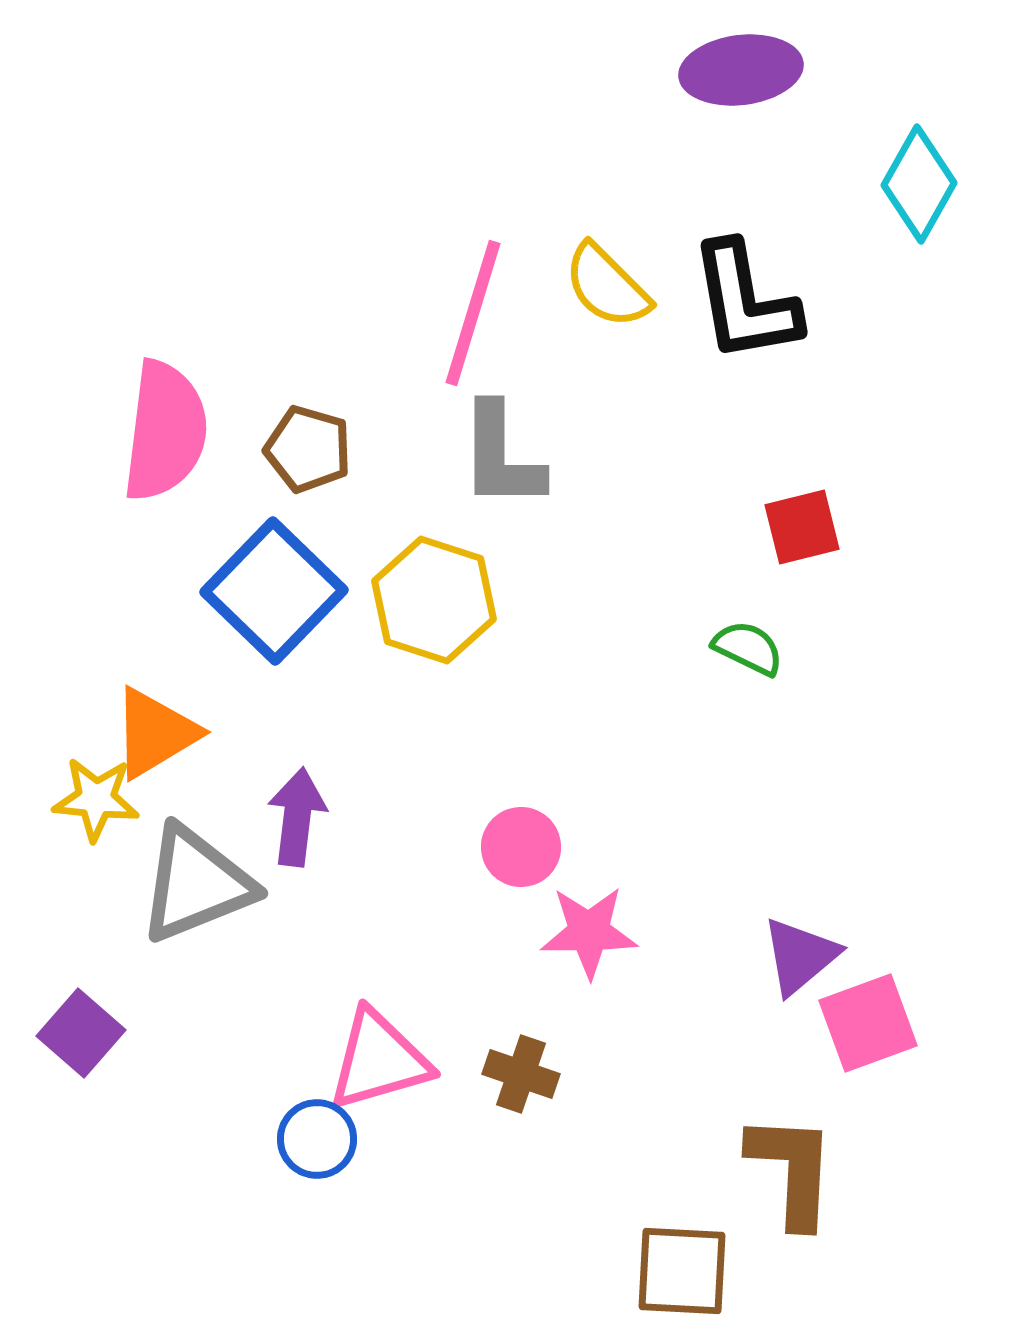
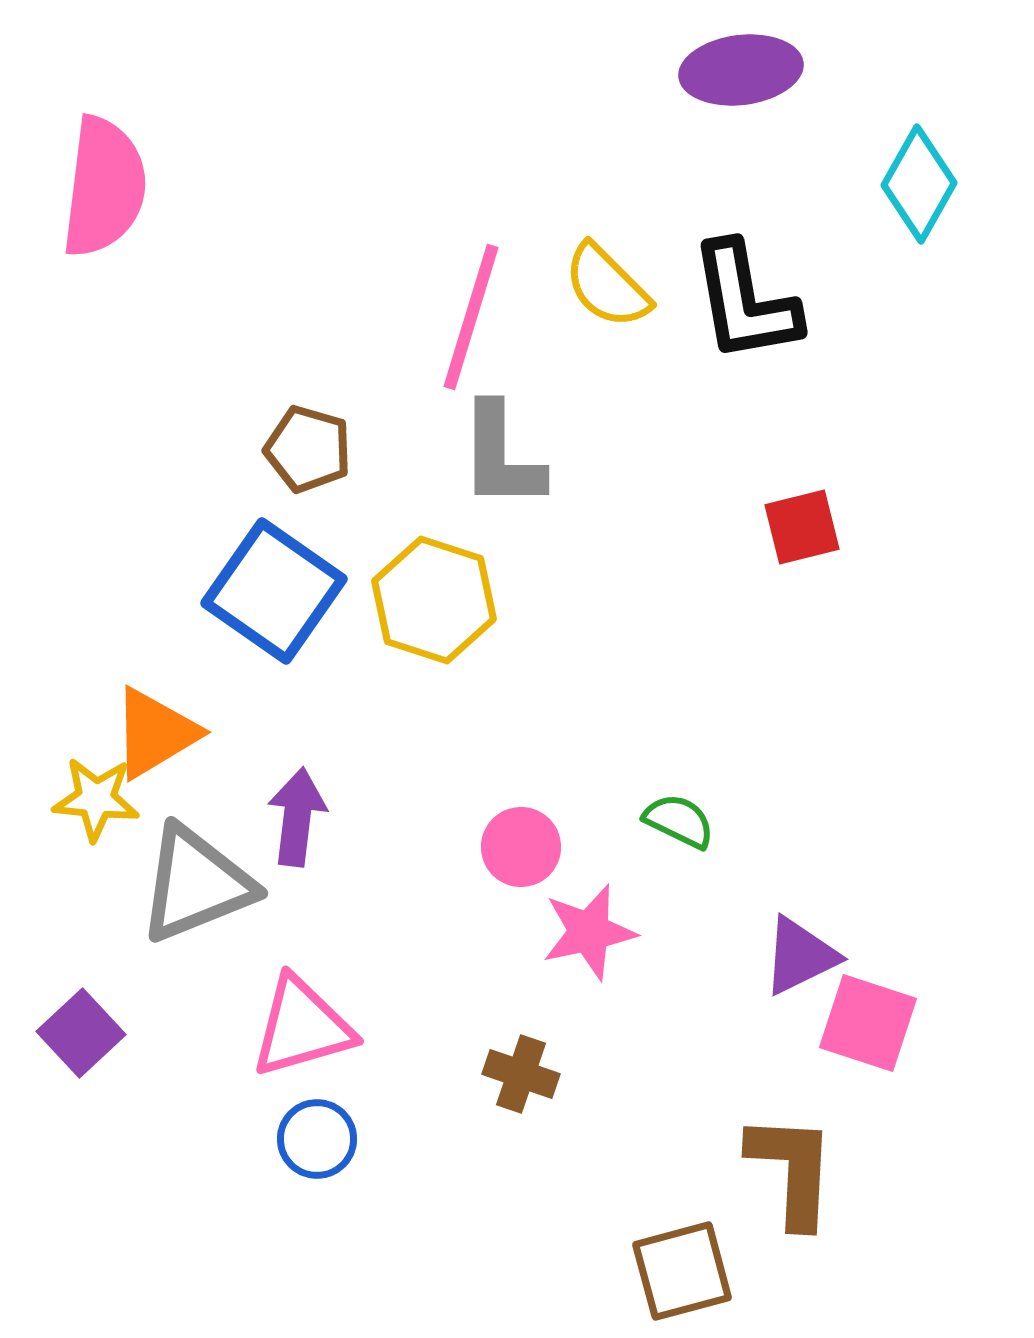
pink line: moved 2 px left, 4 px down
pink semicircle: moved 61 px left, 244 px up
blue square: rotated 9 degrees counterclockwise
green semicircle: moved 69 px left, 173 px down
pink star: rotated 12 degrees counterclockwise
purple triangle: rotated 14 degrees clockwise
pink square: rotated 38 degrees clockwise
purple square: rotated 6 degrees clockwise
pink triangle: moved 77 px left, 33 px up
brown square: rotated 18 degrees counterclockwise
